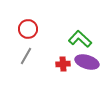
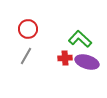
red cross: moved 2 px right, 6 px up
